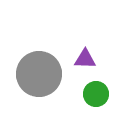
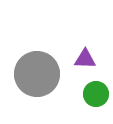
gray circle: moved 2 px left
